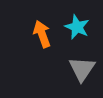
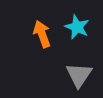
gray triangle: moved 3 px left, 6 px down
